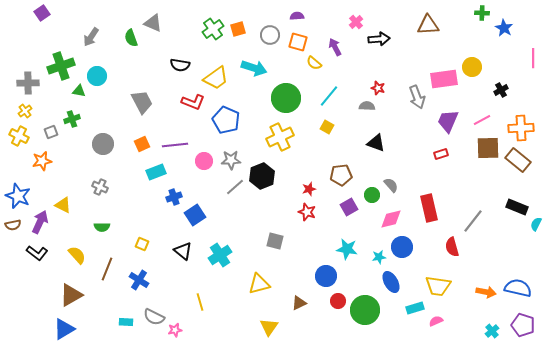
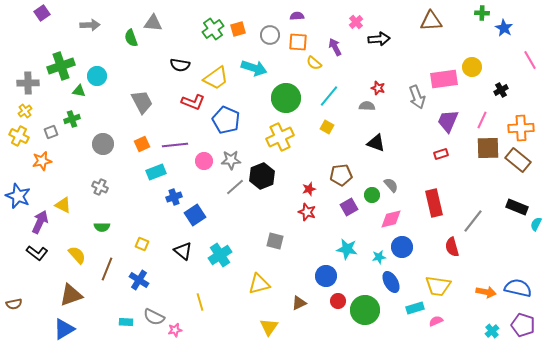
gray triangle at (153, 23): rotated 18 degrees counterclockwise
brown triangle at (428, 25): moved 3 px right, 4 px up
gray arrow at (91, 37): moved 1 px left, 12 px up; rotated 126 degrees counterclockwise
orange square at (298, 42): rotated 12 degrees counterclockwise
pink line at (533, 58): moved 3 px left, 2 px down; rotated 30 degrees counterclockwise
pink line at (482, 120): rotated 36 degrees counterclockwise
red rectangle at (429, 208): moved 5 px right, 5 px up
brown semicircle at (13, 225): moved 1 px right, 79 px down
brown triangle at (71, 295): rotated 10 degrees clockwise
